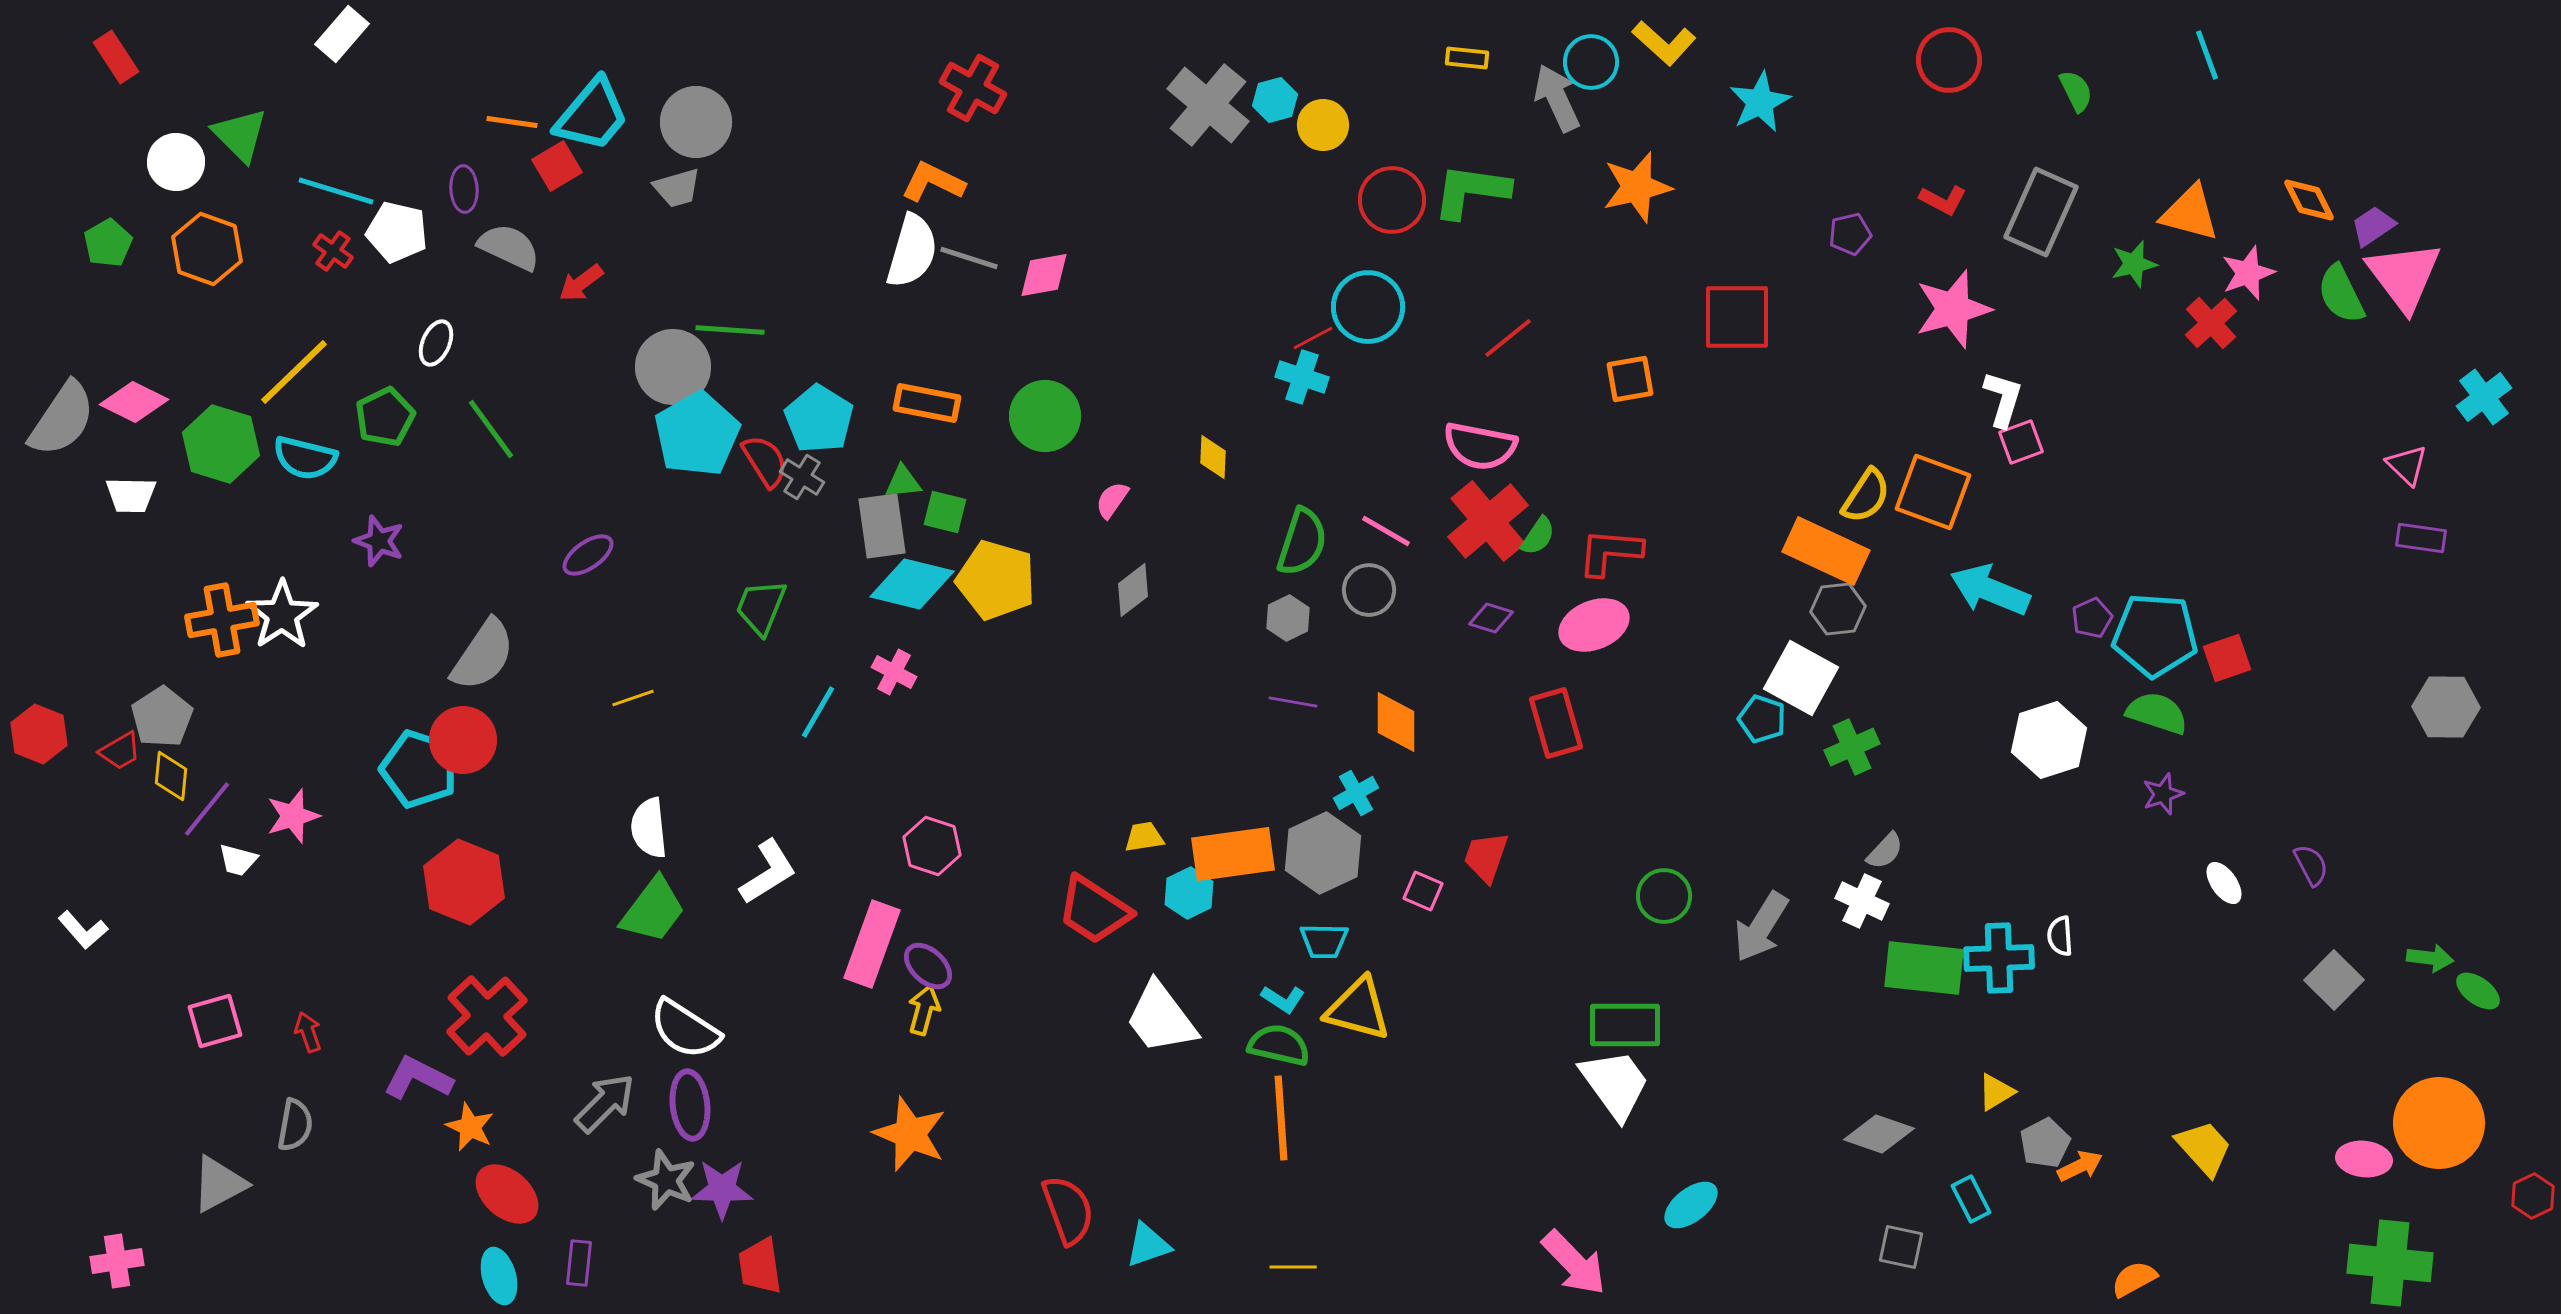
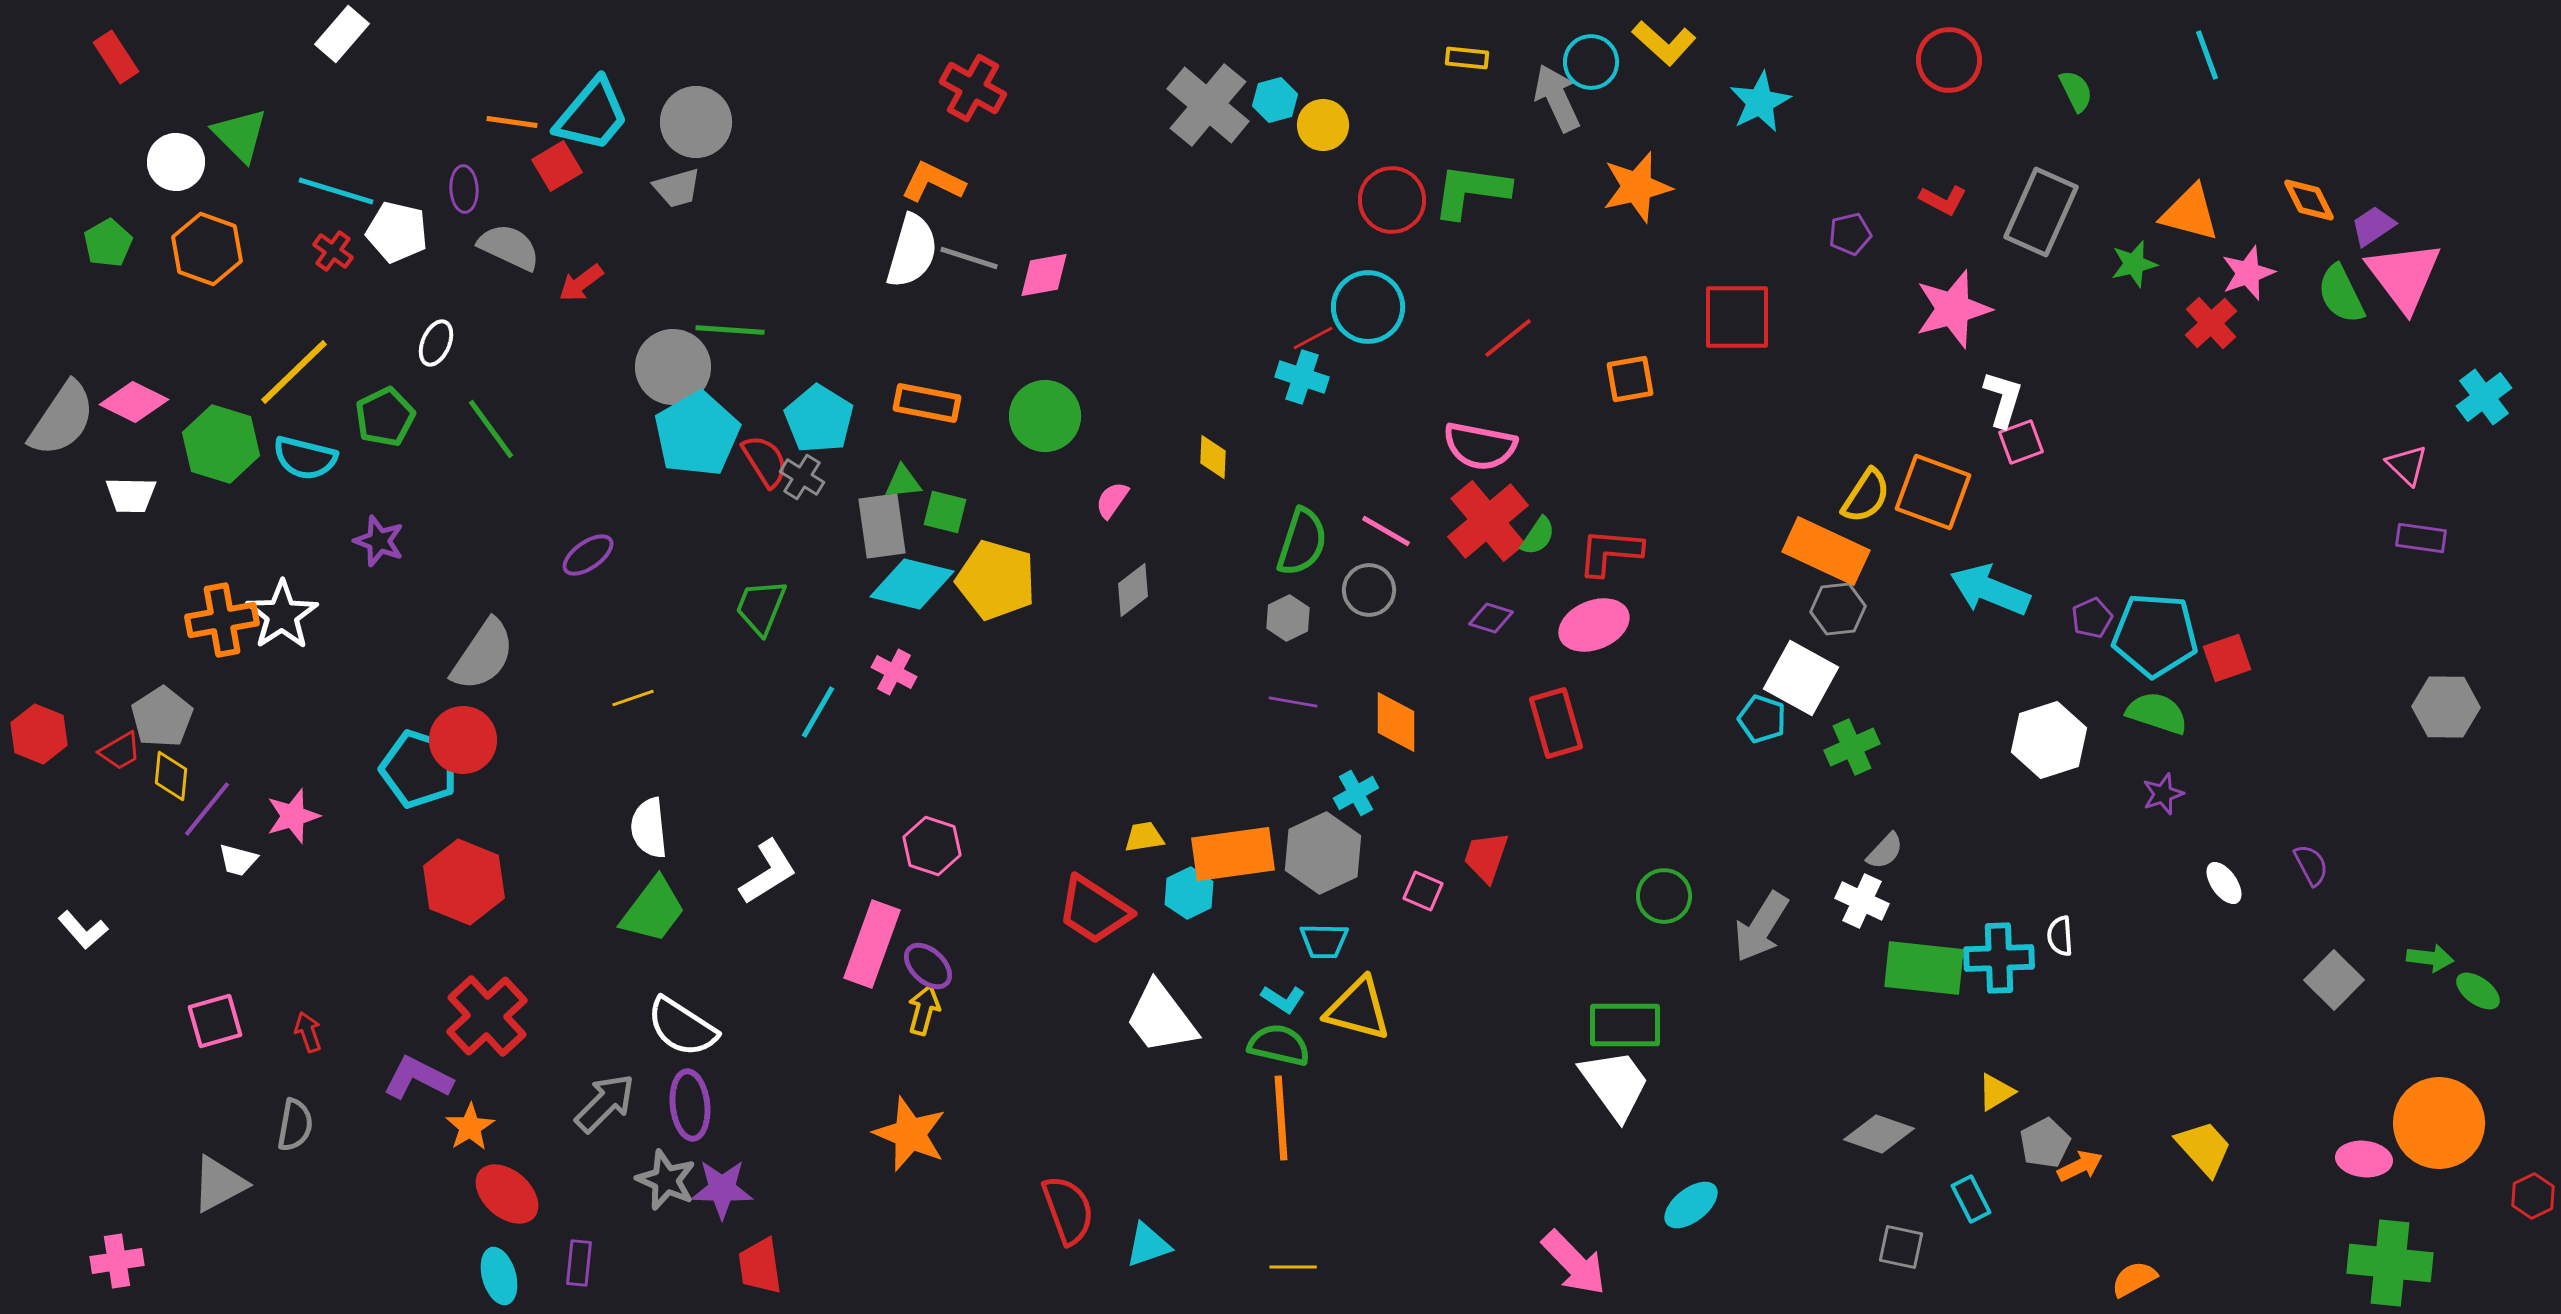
white semicircle at (685, 1029): moved 3 px left, 2 px up
orange star at (470, 1127): rotated 15 degrees clockwise
